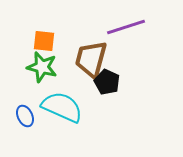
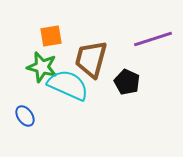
purple line: moved 27 px right, 12 px down
orange square: moved 7 px right, 5 px up; rotated 15 degrees counterclockwise
black pentagon: moved 20 px right
cyan semicircle: moved 6 px right, 22 px up
blue ellipse: rotated 10 degrees counterclockwise
